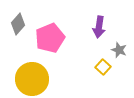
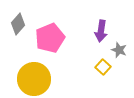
purple arrow: moved 2 px right, 4 px down
yellow circle: moved 2 px right
